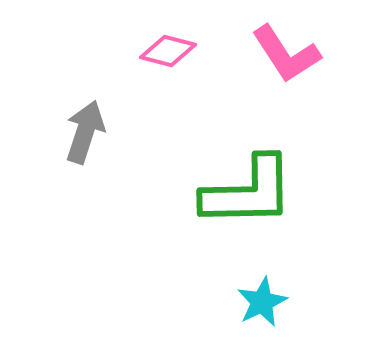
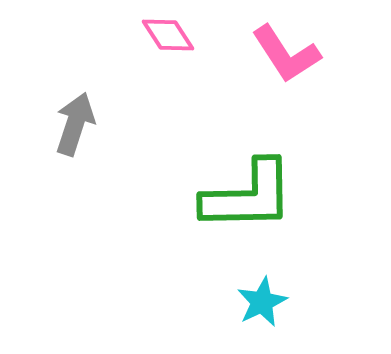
pink diamond: moved 16 px up; rotated 42 degrees clockwise
gray arrow: moved 10 px left, 8 px up
green L-shape: moved 4 px down
